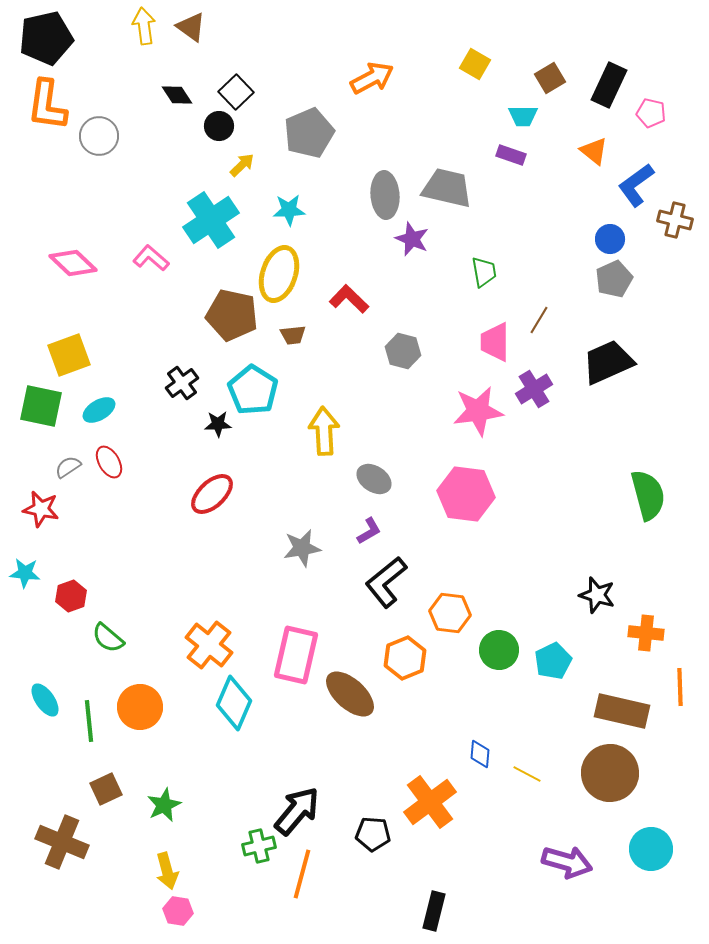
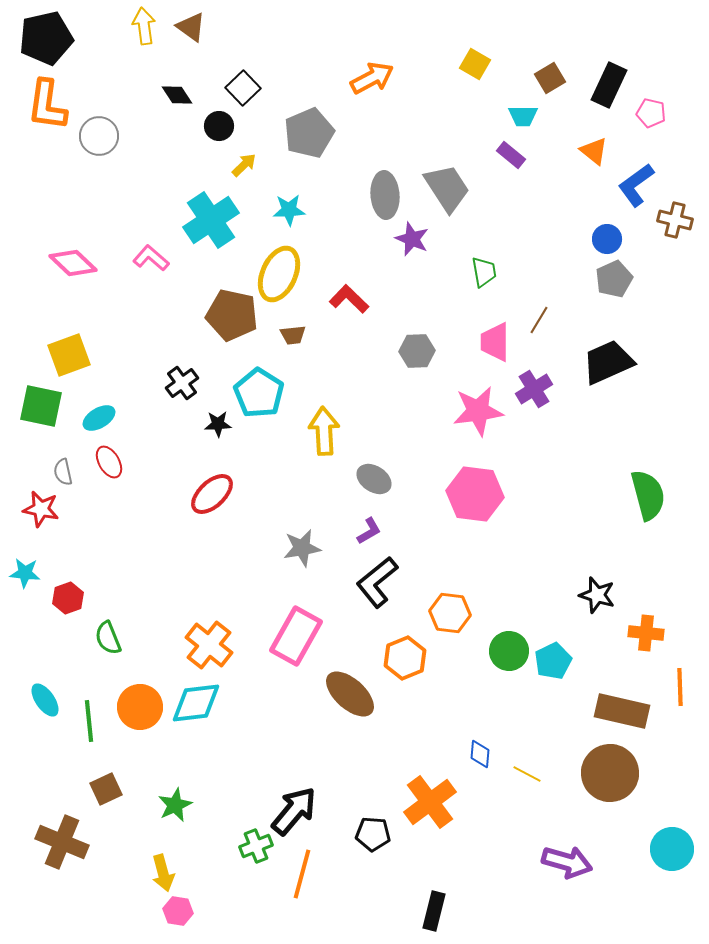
black square at (236, 92): moved 7 px right, 4 px up
purple rectangle at (511, 155): rotated 20 degrees clockwise
yellow arrow at (242, 165): moved 2 px right
gray trapezoid at (447, 188): rotated 44 degrees clockwise
blue circle at (610, 239): moved 3 px left
yellow ellipse at (279, 274): rotated 6 degrees clockwise
gray hexagon at (403, 351): moved 14 px right; rotated 16 degrees counterclockwise
cyan pentagon at (253, 390): moved 6 px right, 3 px down
cyan ellipse at (99, 410): moved 8 px down
gray semicircle at (68, 467): moved 5 px left, 5 px down; rotated 68 degrees counterclockwise
pink hexagon at (466, 494): moved 9 px right
black L-shape at (386, 582): moved 9 px left
red hexagon at (71, 596): moved 3 px left, 2 px down
green semicircle at (108, 638): rotated 28 degrees clockwise
green circle at (499, 650): moved 10 px right, 1 px down
pink rectangle at (296, 655): moved 19 px up; rotated 16 degrees clockwise
cyan diamond at (234, 703): moved 38 px left; rotated 60 degrees clockwise
green star at (164, 805): moved 11 px right
black arrow at (297, 811): moved 3 px left
green cross at (259, 846): moved 3 px left; rotated 8 degrees counterclockwise
cyan circle at (651, 849): moved 21 px right
yellow arrow at (167, 871): moved 4 px left, 2 px down
